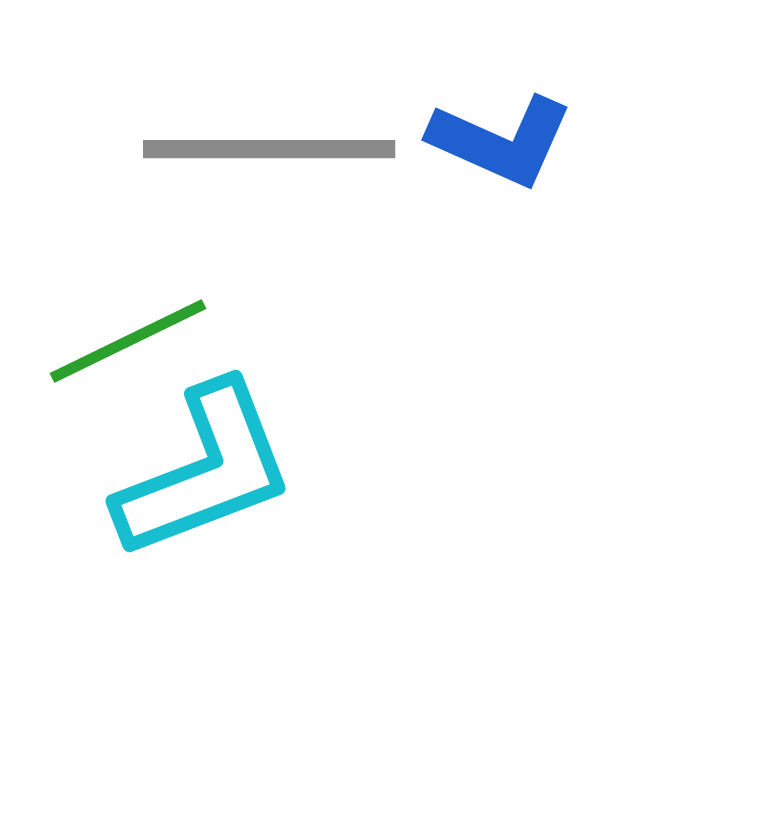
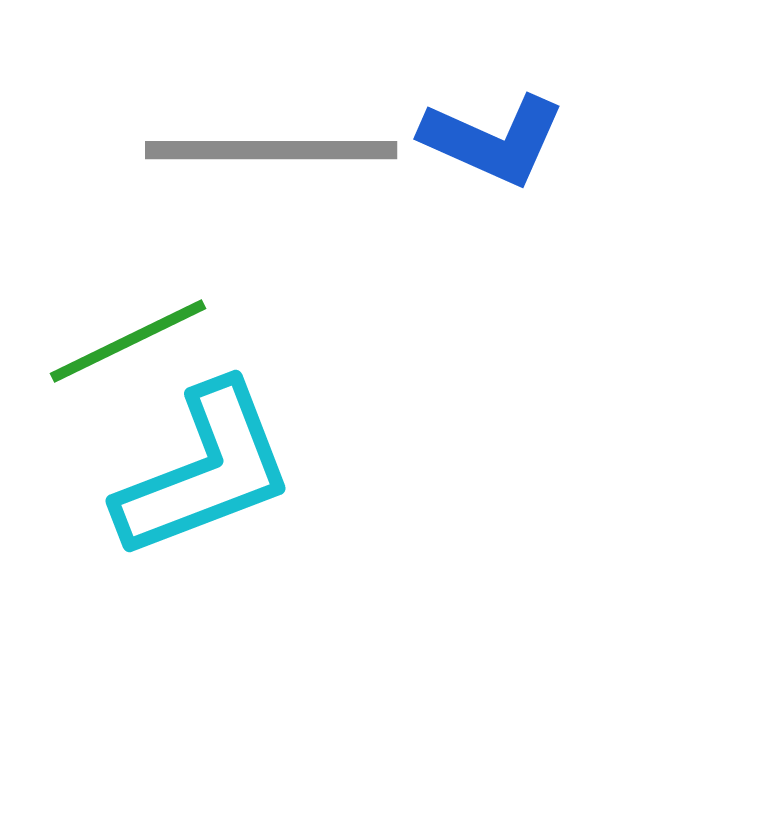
blue L-shape: moved 8 px left, 1 px up
gray line: moved 2 px right, 1 px down
